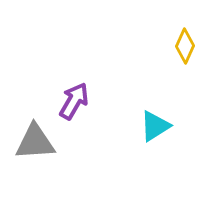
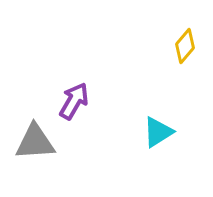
yellow diamond: rotated 16 degrees clockwise
cyan triangle: moved 3 px right, 6 px down
